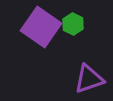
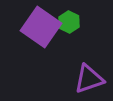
green hexagon: moved 4 px left, 2 px up
